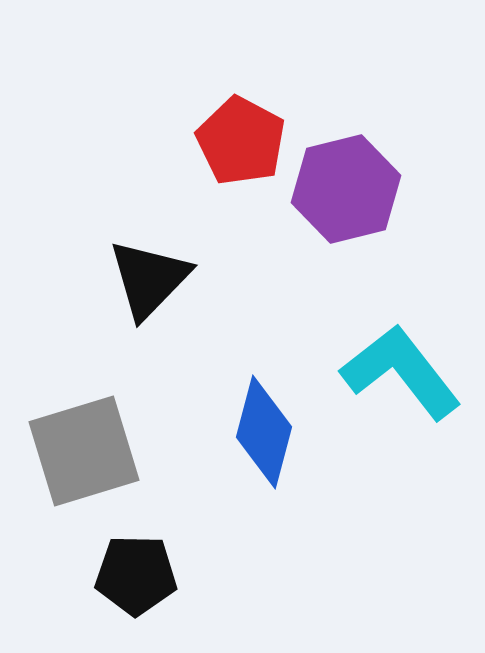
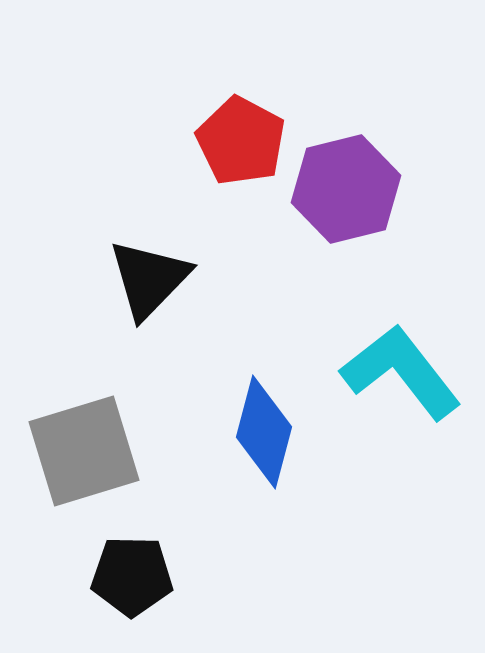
black pentagon: moved 4 px left, 1 px down
